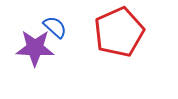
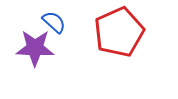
blue semicircle: moved 1 px left, 5 px up
